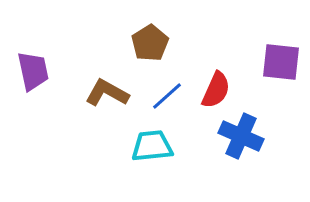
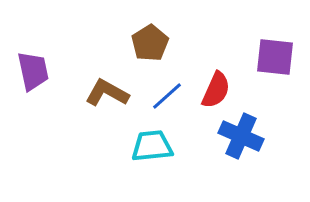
purple square: moved 6 px left, 5 px up
